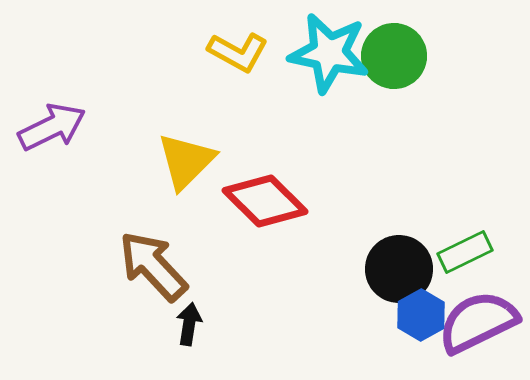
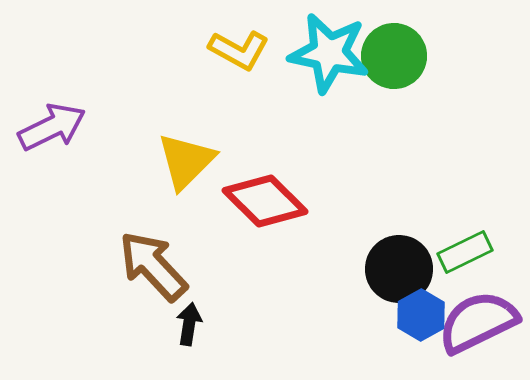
yellow L-shape: moved 1 px right, 2 px up
